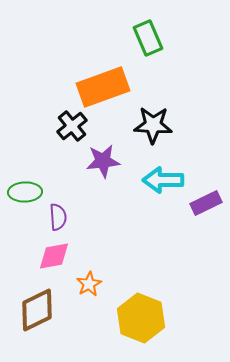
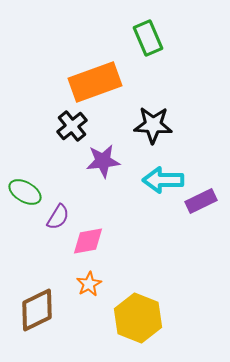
orange rectangle: moved 8 px left, 5 px up
green ellipse: rotated 32 degrees clockwise
purple rectangle: moved 5 px left, 2 px up
purple semicircle: rotated 36 degrees clockwise
pink diamond: moved 34 px right, 15 px up
yellow hexagon: moved 3 px left
